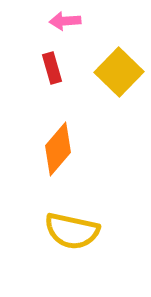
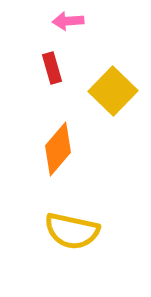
pink arrow: moved 3 px right
yellow square: moved 6 px left, 19 px down
